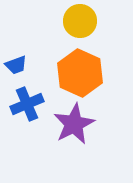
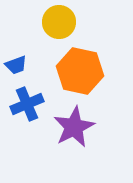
yellow circle: moved 21 px left, 1 px down
orange hexagon: moved 2 px up; rotated 12 degrees counterclockwise
purple star: moved 3 px down
